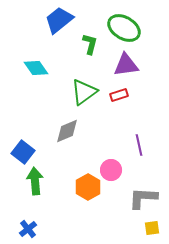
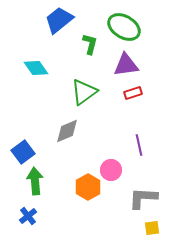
green ellipse: moved 1 px up
red rectangle: moved 14 px right, 2 px up
blue square: rotated 15 degrees clockwise
blue cross: moved 13 px up
